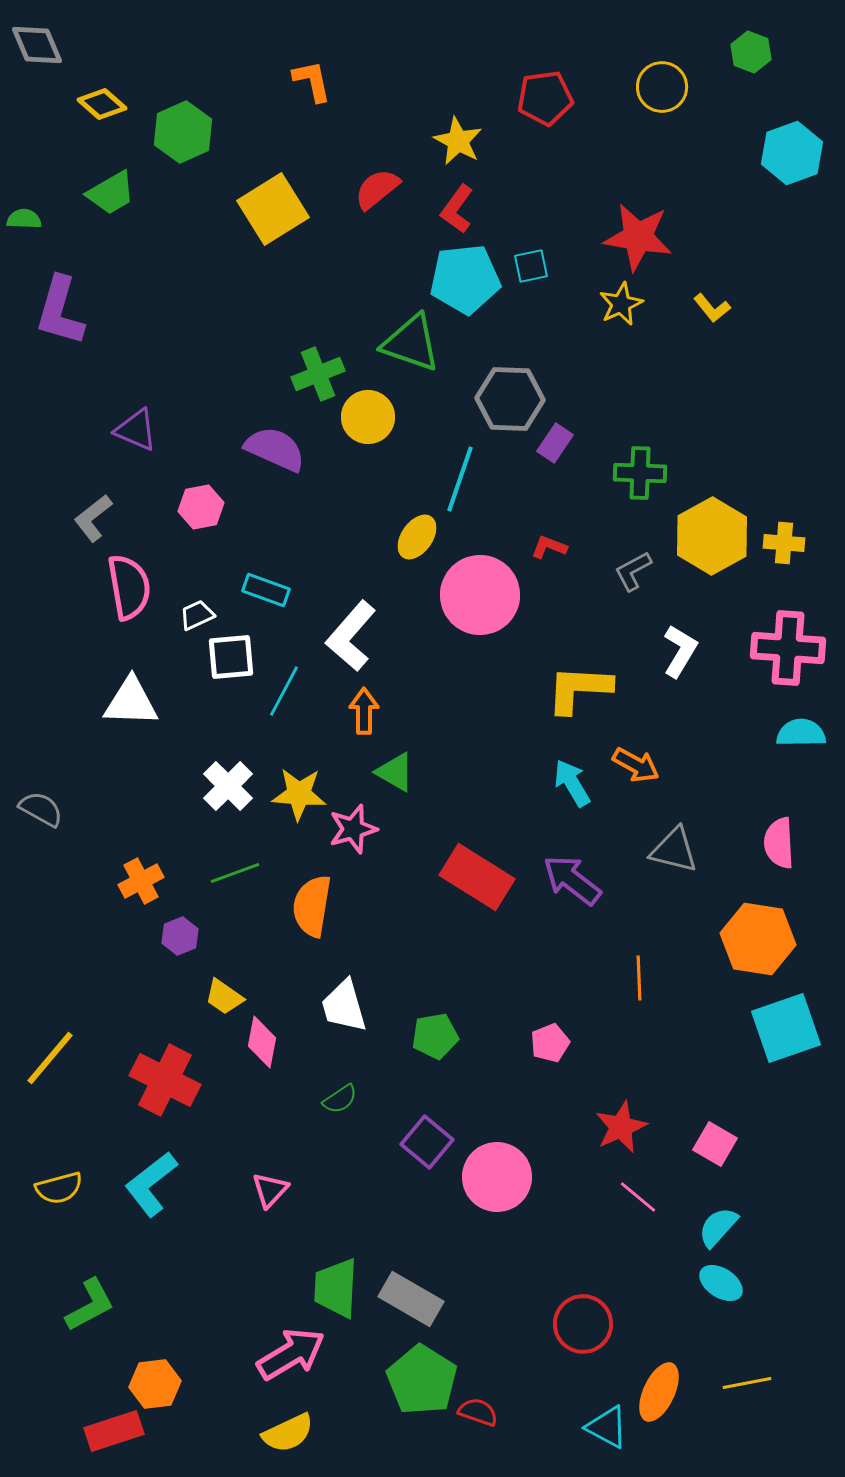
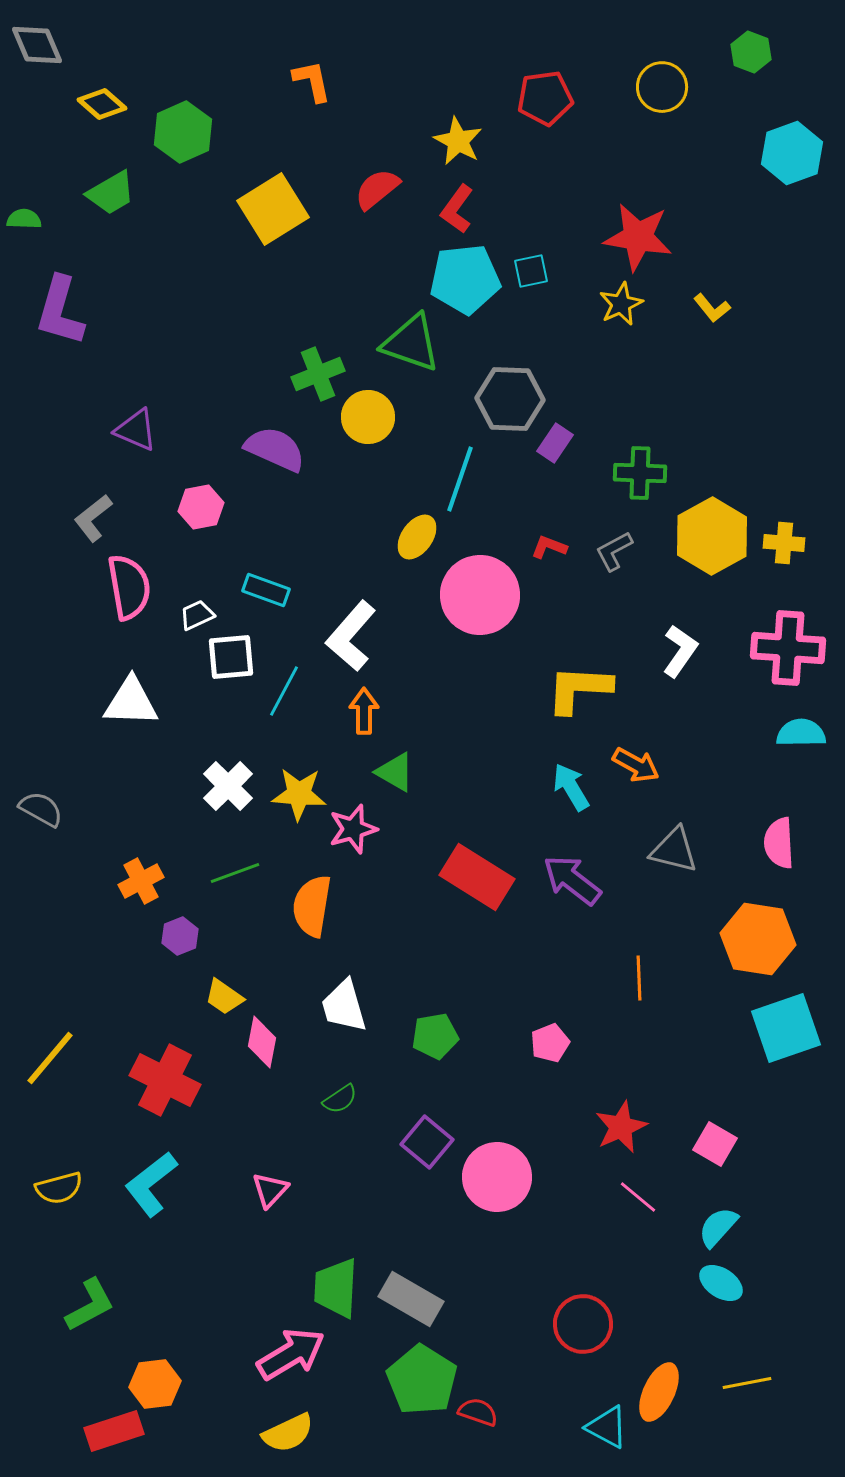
cyan square at (531, 266): moved 5 px down
gray L-shape at (633, 571): moved 19 px left, 20 px up
white L-shape at (680, 651): rotated 4 degrees clockwise
cyan arrow at (572, 783): moved 1 px left, 4 px down
